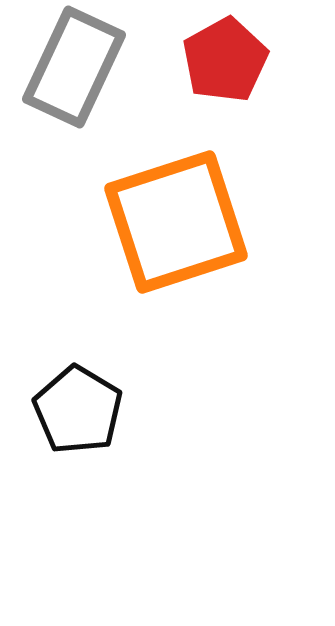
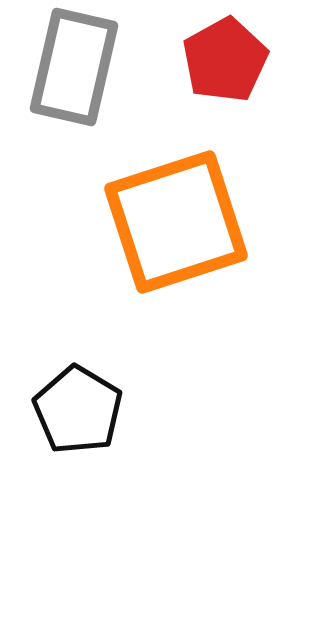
gray rectangle: rotated 12 degrees counterclockwise
